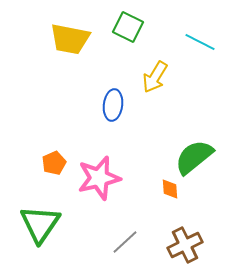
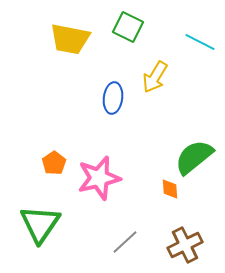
blue ellipse: moved 7 px up
orange pentagon: rotated 10 degrees counterclockwise
